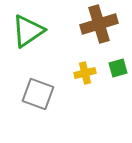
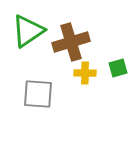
brown cross: moved 28 px left, 18 px down
yellow cross: rotated 15 degrees clockwise
gray square: rotated 16 degrees counterclockwise
